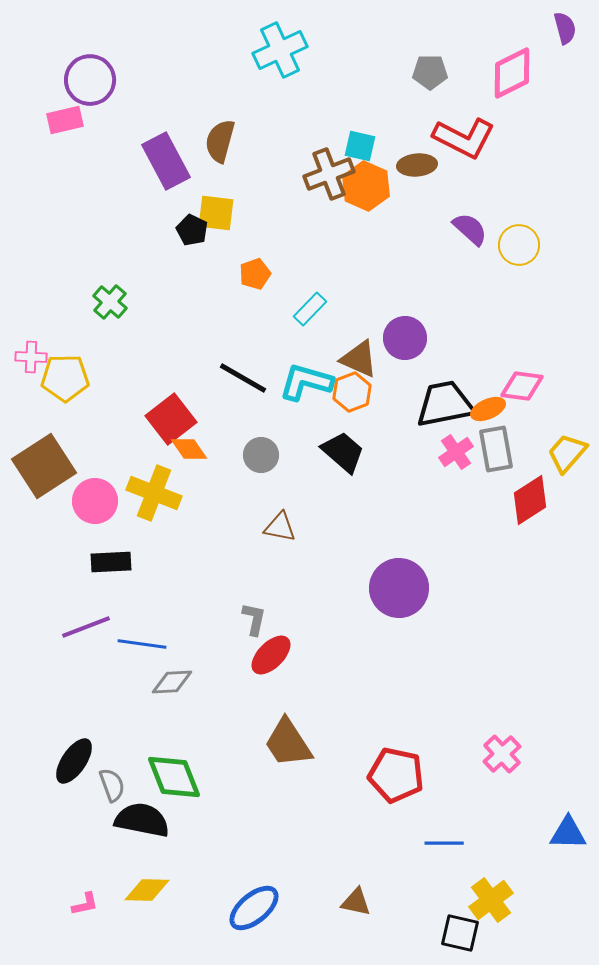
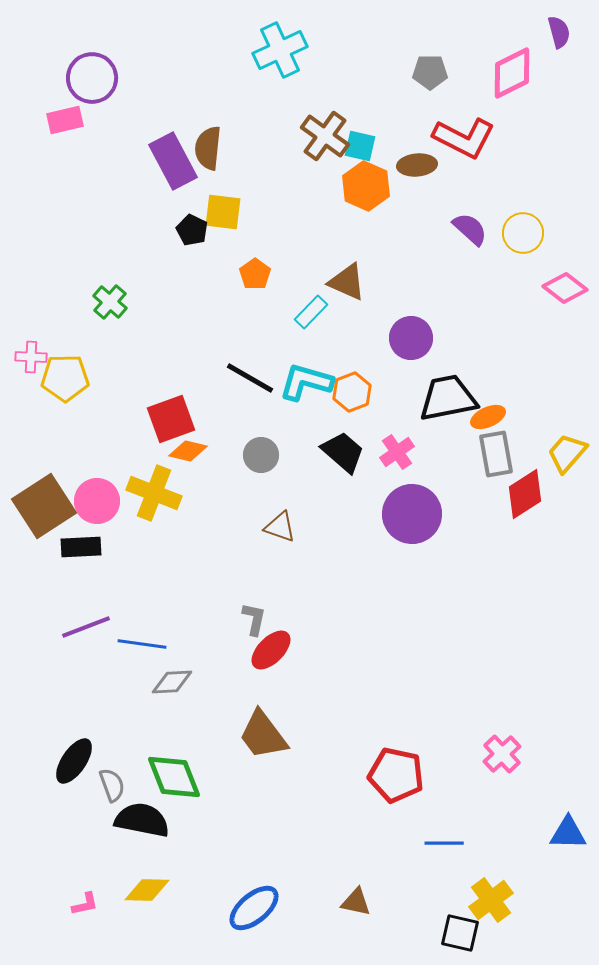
purple semicircle at (565, 28): moved 6 px left, 4 px down
purple circle at (90, 80): moved 2 px right, 2 px up
brown semicircle at (220, 141): moved 12 px left, 7 px down; rotated 9 degrees counterclockwise
purple rectangle at (166, 161): moved 7 px right
brown cross at (329, 174): moved 4 px left, 38 px up; rotated 33 degrees counterclockwise
yellow square at (216, 213): moved 7 px right, 1 px up
yellow circle at (519, 245): moved 4 px right, 12 px up
orange pentagon at (255, 274): rotated 16 degrees counterclockwise
cyan rectangle at (310, 309): moved 1 px right, 3 px down
purple circle at (405, 338): moved 6 px right
brown triangle at (359, 359): moved 12 px left, 77 px up
black line at (243, 378): moved 7 px right
pink diamond at (522, 386): moved 43 px right, 98 px up; rotated 30 degrees clockwise
black trapezoid at (445, 404): moved 3 px right, 6 px up
orange ellipse at (488, 409): moved 8 px down
red square at (171, 419): rotated 18 degrees clockwise
orange diamond at (189, 449): moved 1 px left, 2 px down; rotated 42 degrees counterclockwise
gray rectangle at (496, 449): moved 5 px down
pink cross at (456, 452): moved 59 px left
brown square at (44, 466): moved 40 px down
red diamond at (530, 500): moved 5 px left, 6 px up
pink circle at (95, 501): moved 2 px right
brown triangle at (280, 527): rotated 8 degrees clockwise
black rectangle at (111, 562): moved 30 px left, 15 px up
purple circle at (399, 588): moved 13 px right, 74 px up
red ellipse at (271, 655): moved 5 px up
brown trapezoid at (288, 743): moved 25 px left, 8 px up; rotated 4 degrees counterclockwise
